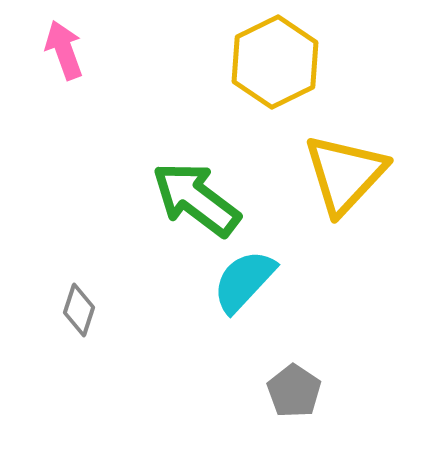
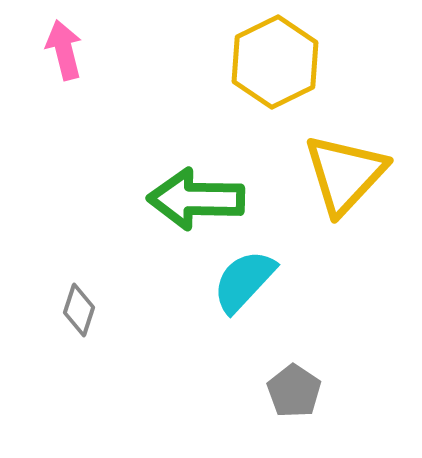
pink arrow: rotated 6 degrees clockwise
green arrow: rotated 36 degrees counterclockwise
